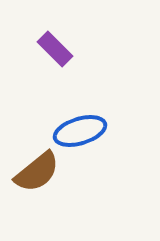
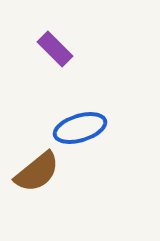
blue ellipse: moved 3 px up
